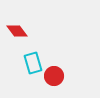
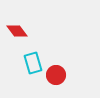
red circle: moved 2 px right, 1 px up
